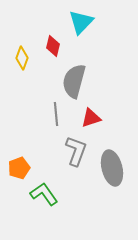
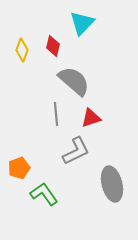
cyan triangle: moved 1 px right, 1 px down
yellow diamond: moved 8 px up
gray semicircle: rotated 116 degrees clockwise
gray L-shape: rotated 44 degrees clockwise
gray ellipse: moved 16 px down
